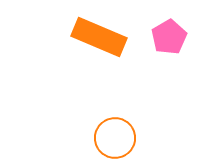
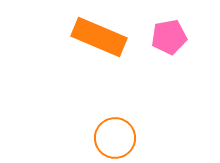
pink pentagon: rotated 20 degrees clockwise
